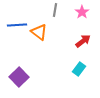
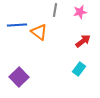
pink star: moved 2 px left; rotated 24 degrees clockwise
